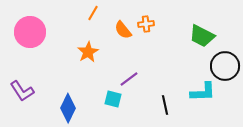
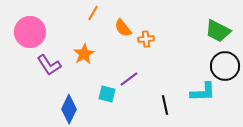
orange cross: moved 15 px down
orange semicircle: moved 2 px up
green trapezoid: moved 16 px right, 5 px up
orange star: moved 4 px left, 2 px down
purple L-shape: moved 27 px right, 26 px up
cyan square: moved 6 px left, 5 px up
blue diamond: moved 1 px right, 1 px down
